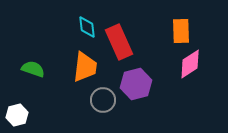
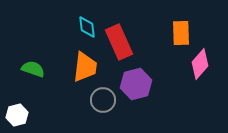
orange rectangle: moved 2 px down
pink diamond: moved 10 px right; rotated 16 degrees counterclockwise
